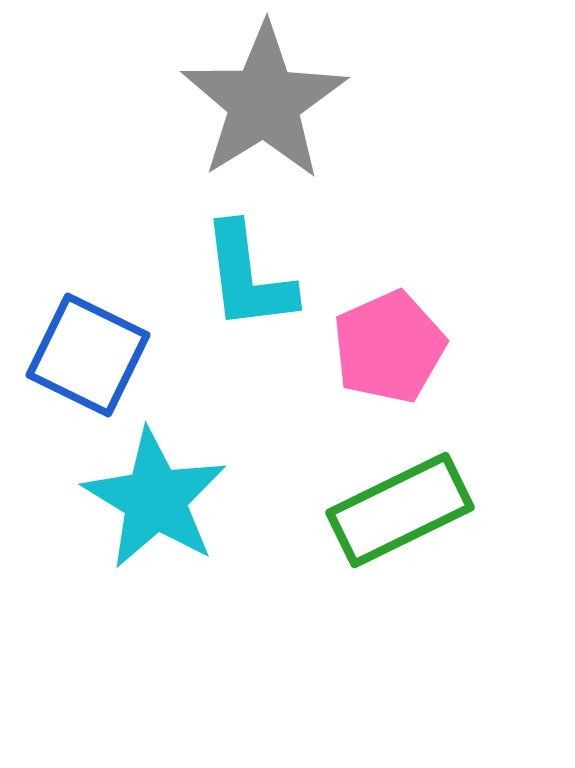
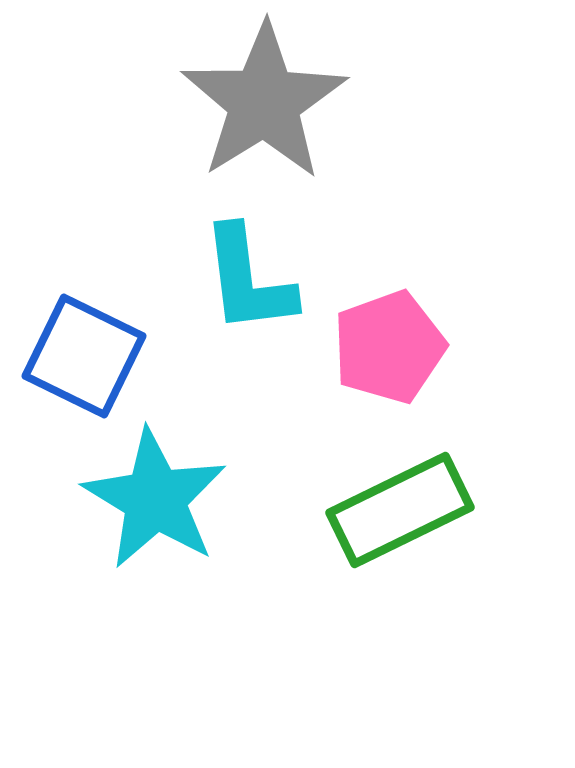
cyan L-shape: moved 3 px down
pink pentagon: rotated 4 degrees clockwise
blue square: moved 4 px left, 1 px down
